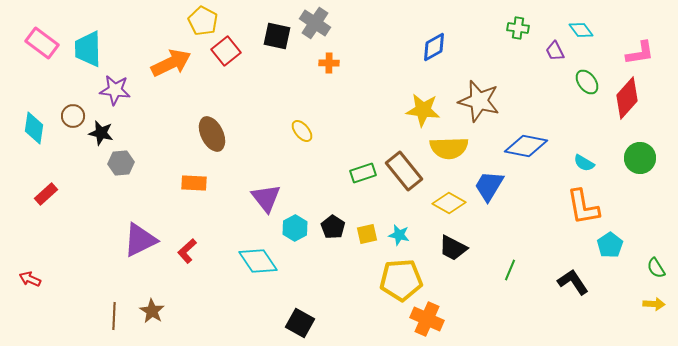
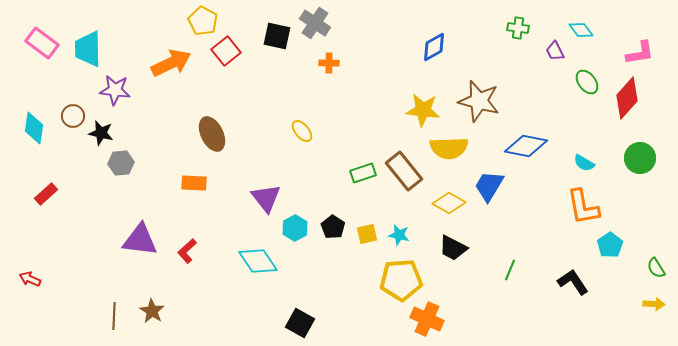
purple triangle at (140, 240): rotated 33 degrees clockwise
